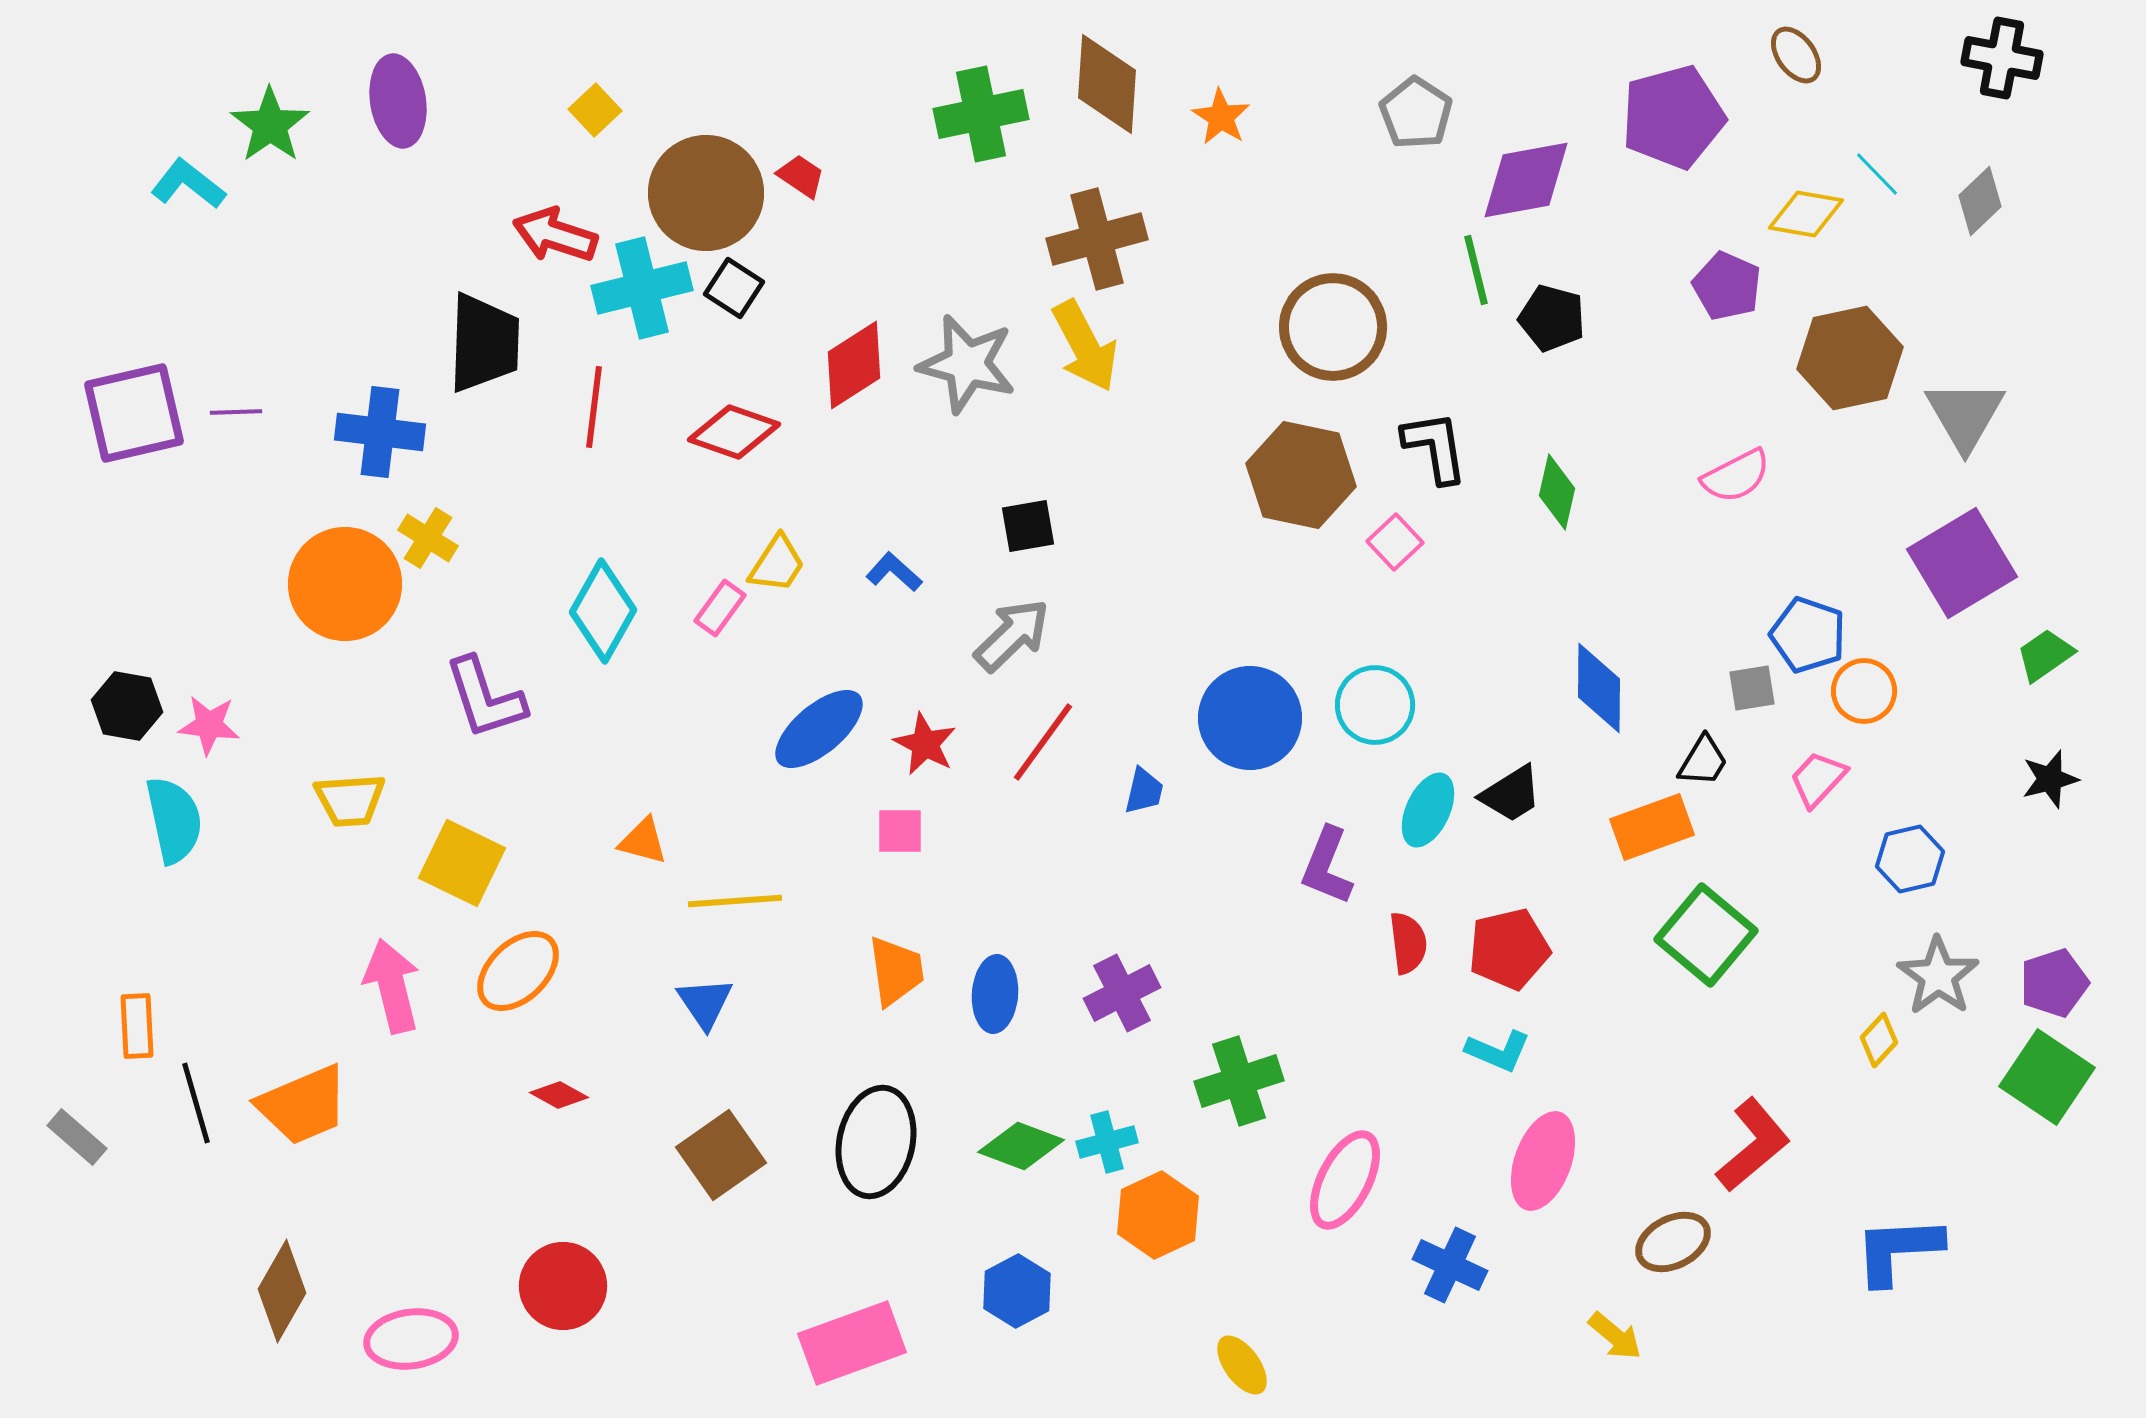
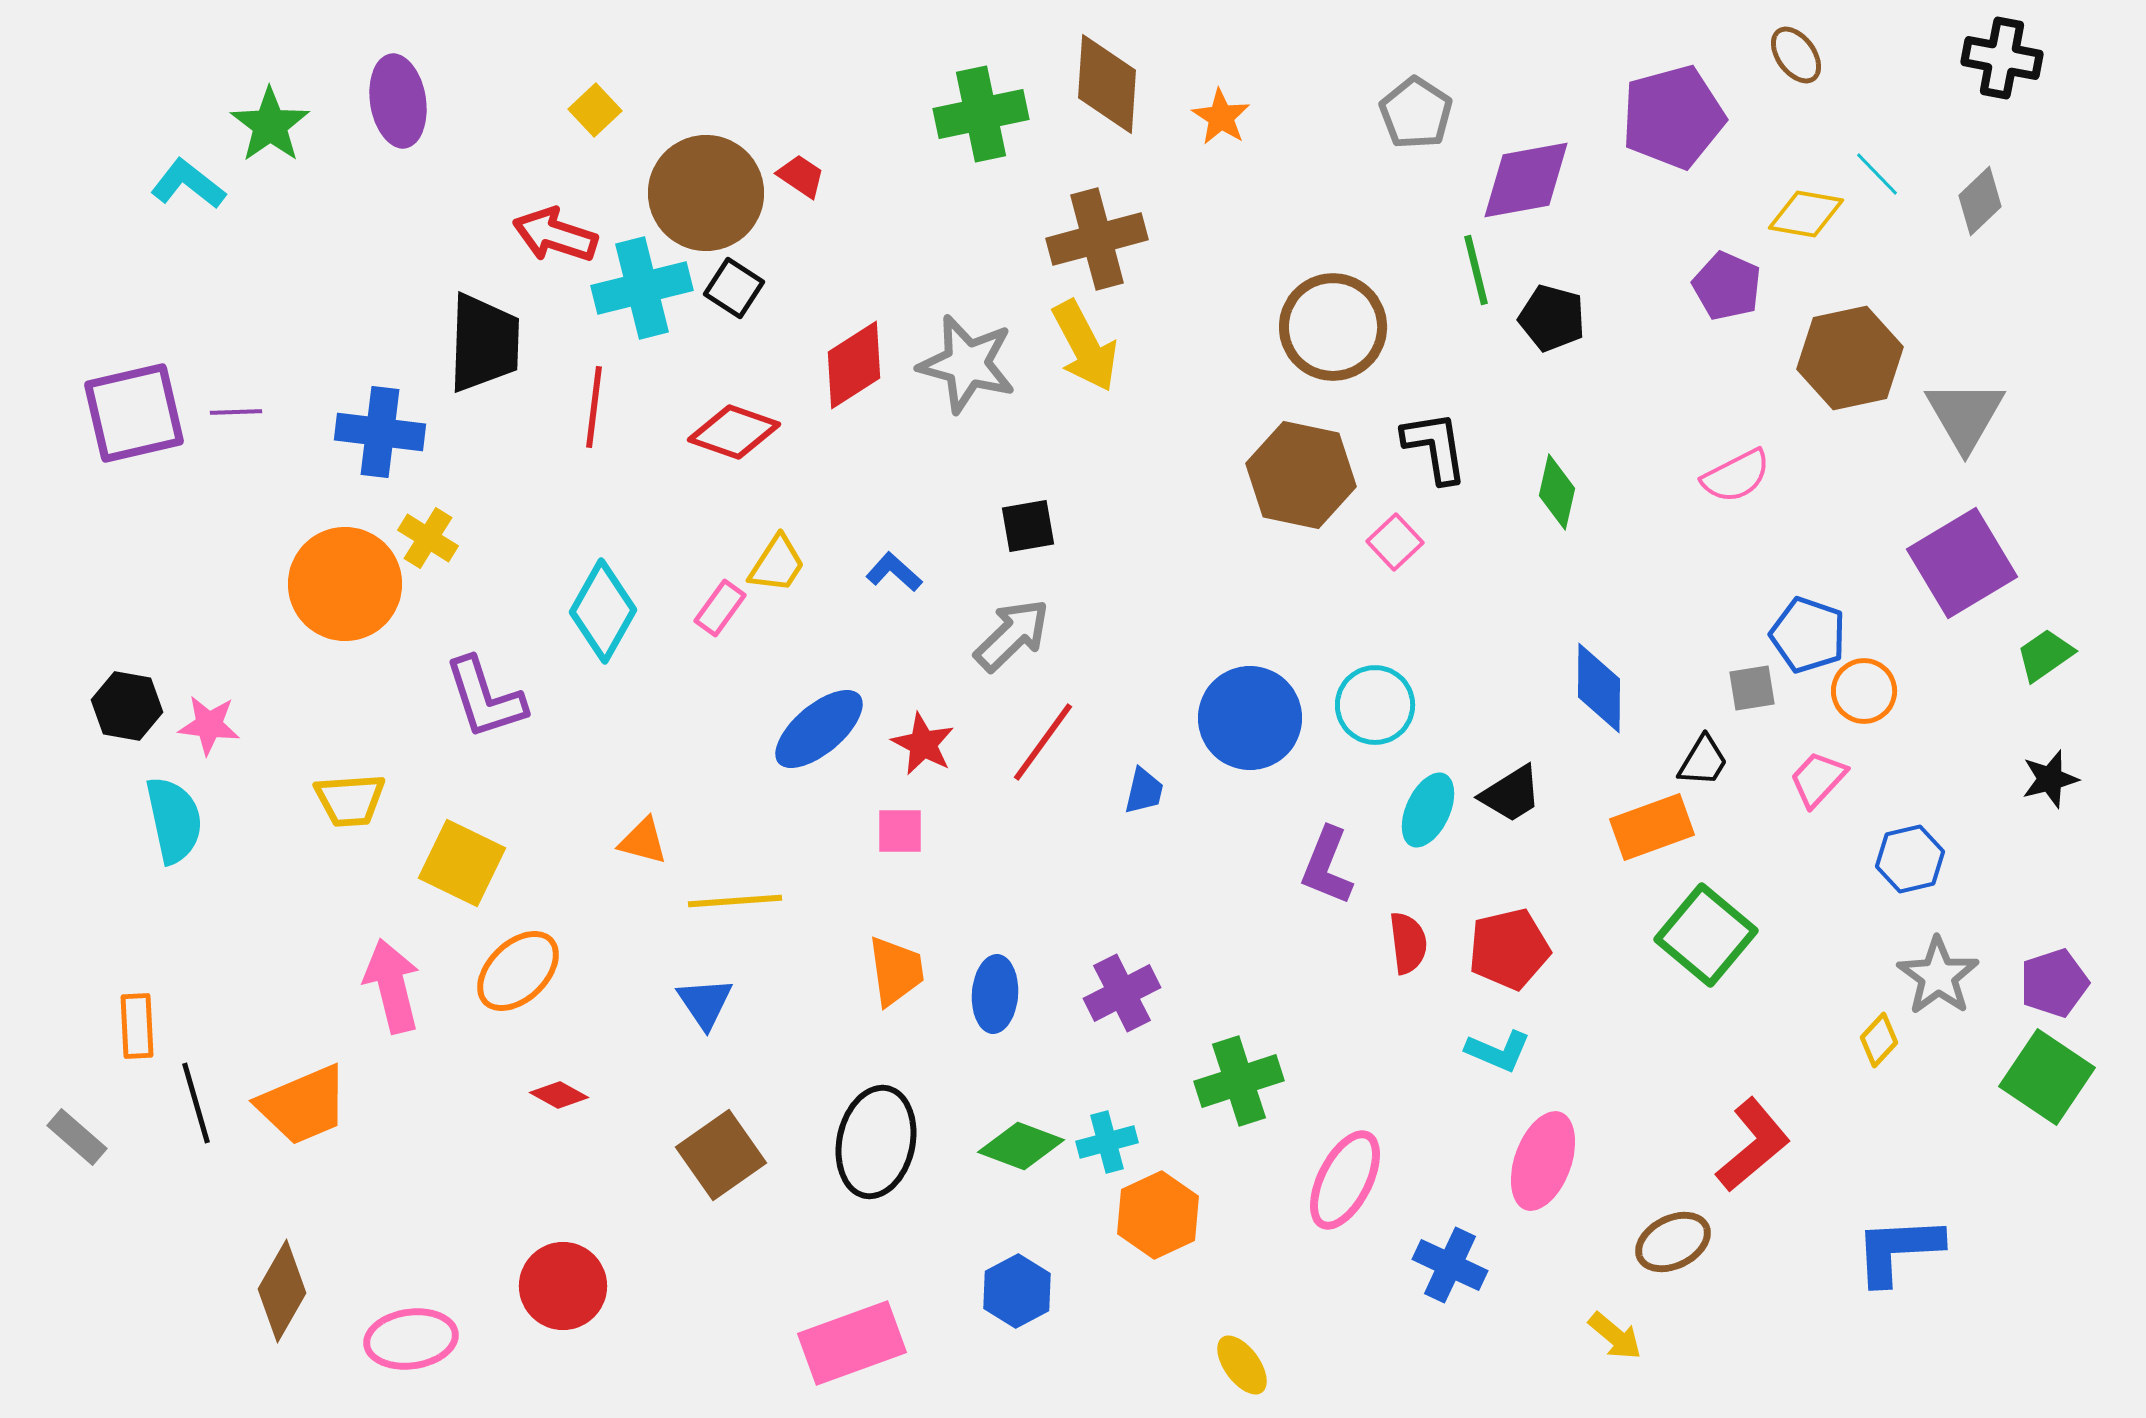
red star at (925, 744): moved 2 px left
